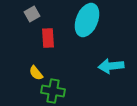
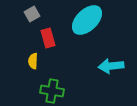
cyan ellipse: rotated 24 degrees clockwise
red rectangle: rotated 12 degrees counterclockwise
yellow semicircle: moved 3 px left, 12 px up; rotated 42 degrees clockwise
green cross: moved 1 px left
